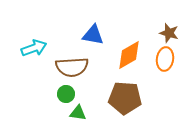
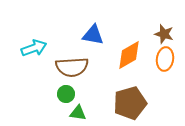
brown star: moved 5 px left, 1 px down
brown pentagon: moved 5 px right, 5 px down; rotated 20 degrees counterclockwise
